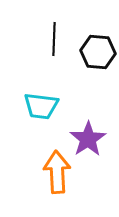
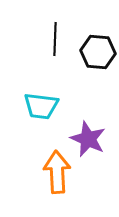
black line: moved 1 px right
purple star: rotated 15 degrees counterclockwise
